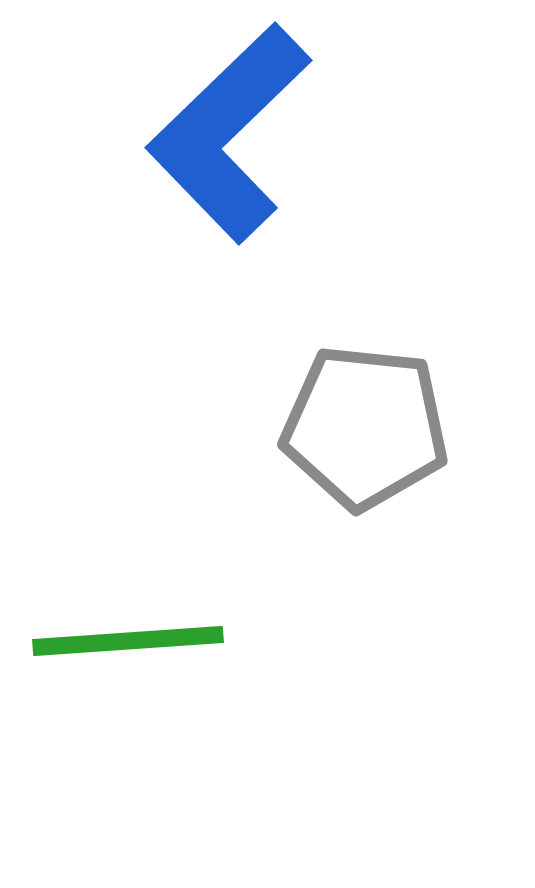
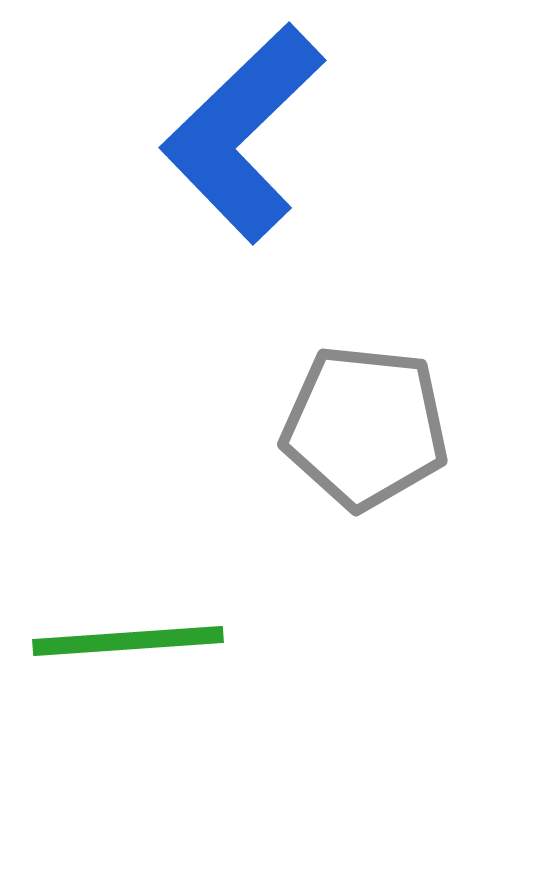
blue L-shape: moved 14 px right
